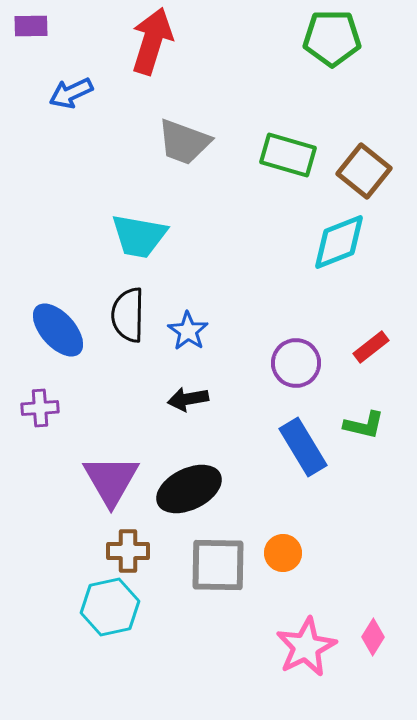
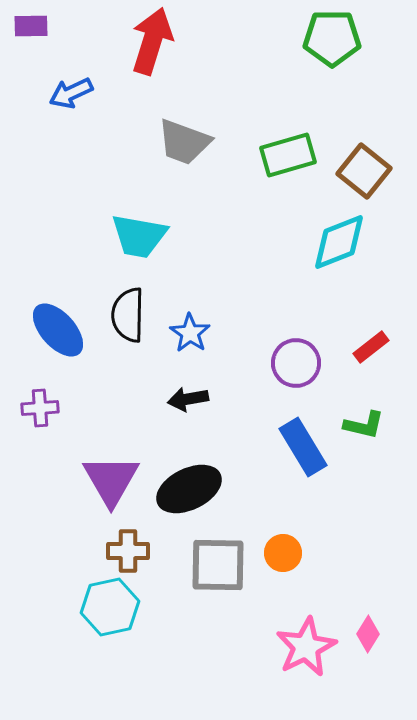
green rectangle: rotated 32 degrees counterclockwise
blue star: moved 2 px right, 2 px down
pink diamond: moved 5 px left, 3 px up
